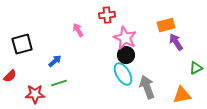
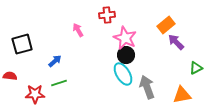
orange rectangle: rotated 24 degrees counterclockwise
purple arrow: rotated 12 degrees counterclockwise
red semicircle: rotated 128 degrees counterclockwise
